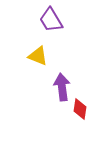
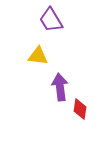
yellow triangle: rotated 15 degrees counterclockwise
purple arrow: moved 2 px left
